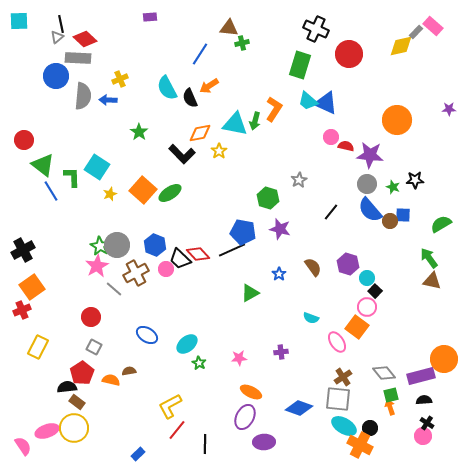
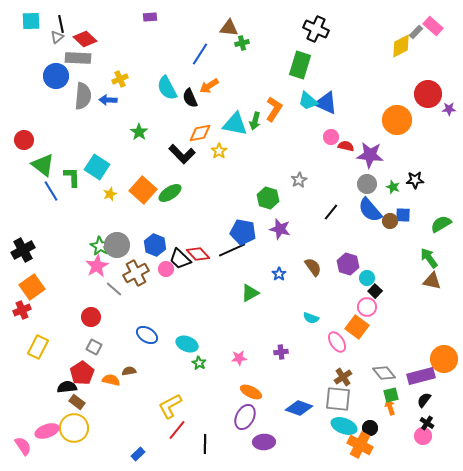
cyan square at (19, 21): moved 12 px right
yellow diamond at (401, 46): rotated 15 degrees counterclockwise
red circle at (349, 54): moved 79 px right, 40 px down
cyan ellipse at (187, 344): rotated 60 degrees clockwise
black semicircle at (424, 400): rotated 49 degrees counterclockwise
cyan ellipse at (344, 426): rotated 10 degrees counterclockwise
